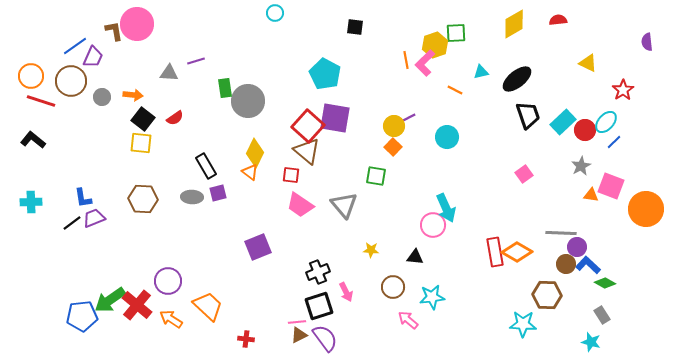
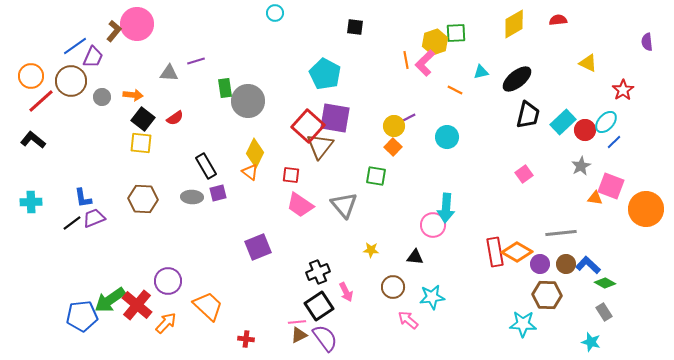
brown L-shape at (114, 31): rotated 50 degrees clockwise
yellow hexagon at (435, 45): moved 3 px up
red line at (41, 101): rotated 60 degrees counterclockwise
black trapezoid at (528, 115): rotated 32 degrees clockwise
brown triangle at (307, 151): moved 13 px right, 5 px up; rotated 28 degrees clockwise
orange triangle at (591, 195): moved 4 px right, 3 px down
cyan arrow at (446, 208): rotated 28 degrees clockwise
gray line at (561, 233): rotated 8 degrees counterclockwise
purple circle at (577, 247): moved 37 px left, 17 px down
black square at (319, 306): rotated 16 degrees counterclockwise
gray rectangle at (602, 315): moved 2 px right, 3 px up
orange arrow at (171, 319): moved 5 px left, 4 px down; rotated 100 degrees clockwise
